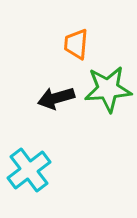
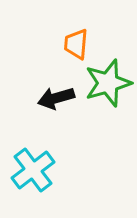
green star: moved 6 px up; rotated 12 degrees counterclockwise
cyan cross: moved 4 px right
